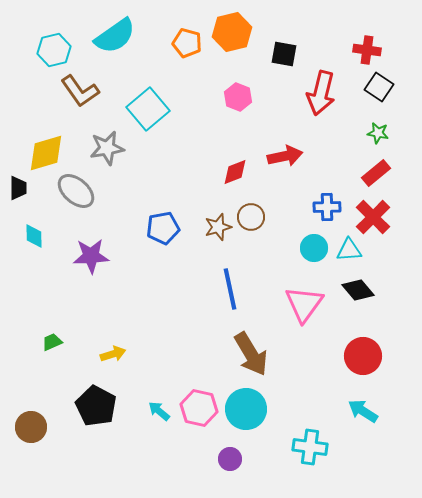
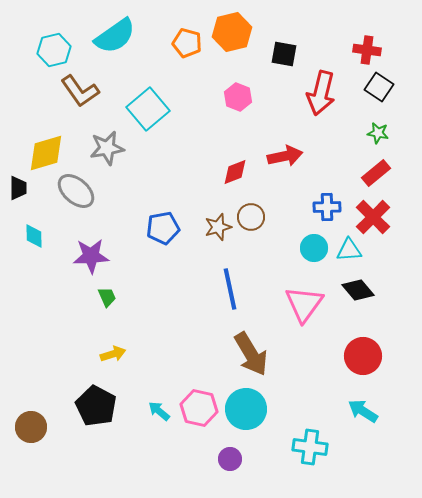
green trapezoid at (52, 342): moved 55 px right, 45 px up; rotated 90 degrees clockwise
